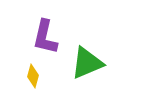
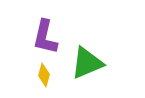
yellow diamond: moved 11 px right, 1 px up
